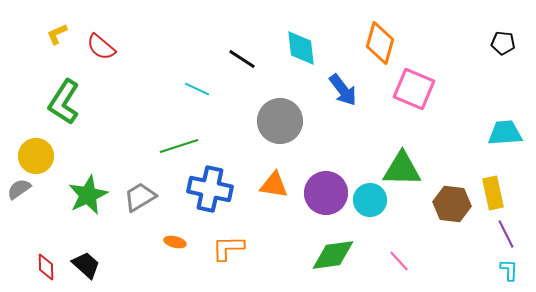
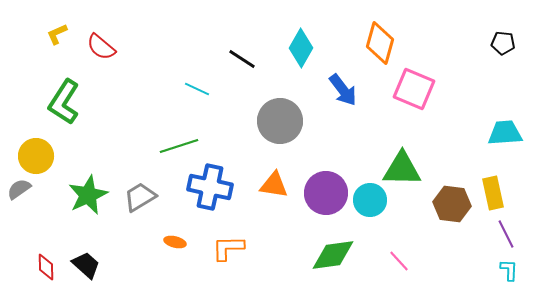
cyan diamond: rotated 36 degrees clockwise
blue cross: moved 2 px up
